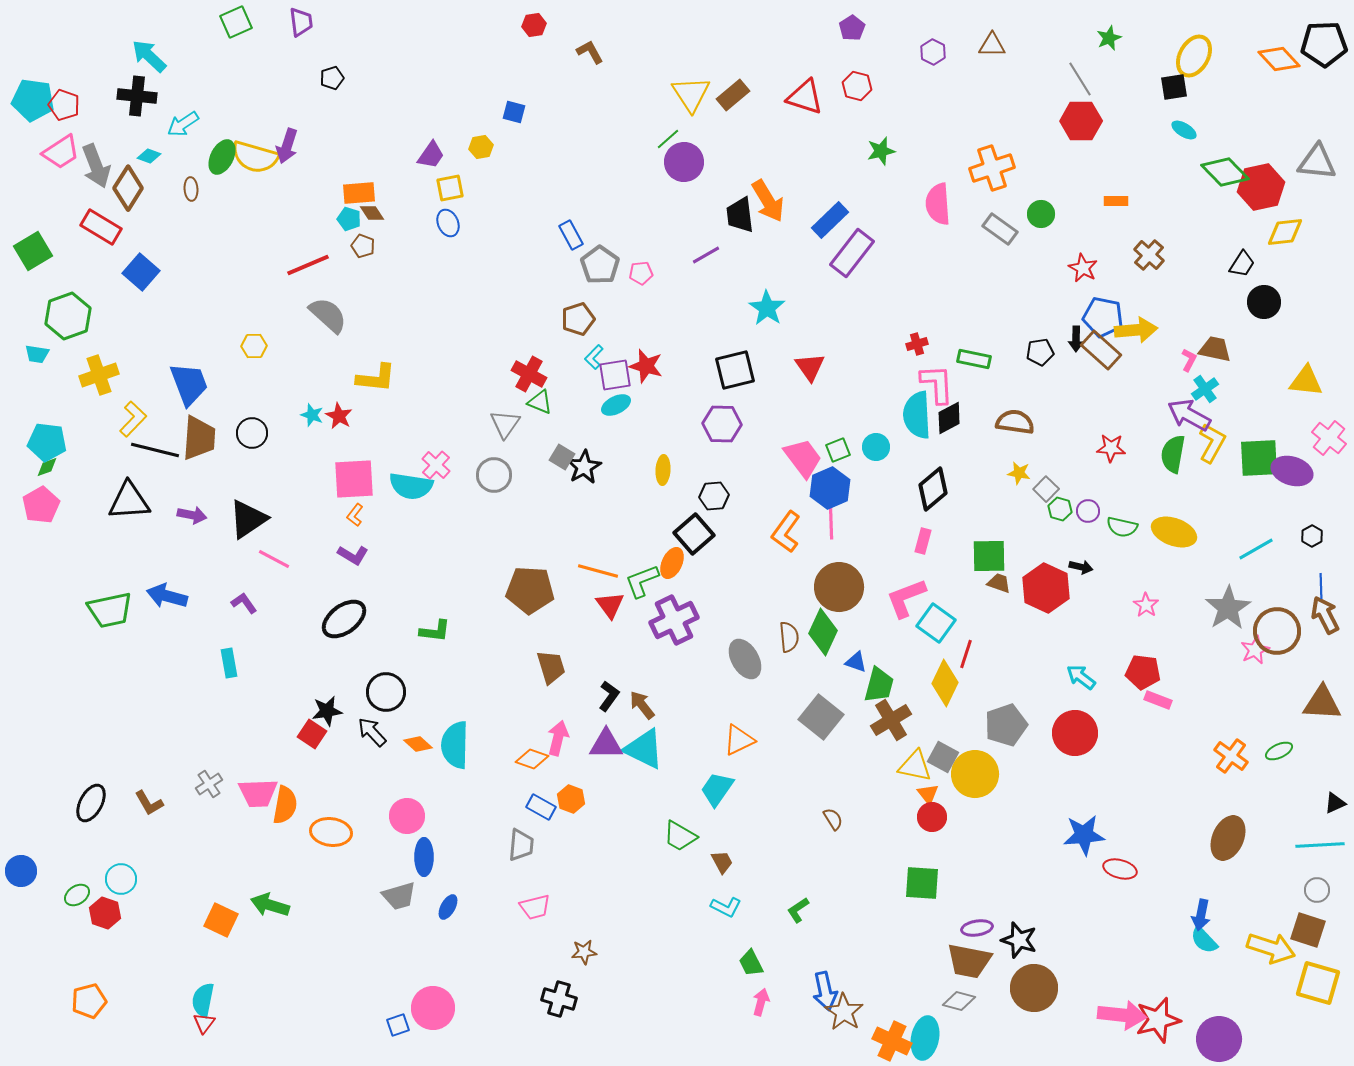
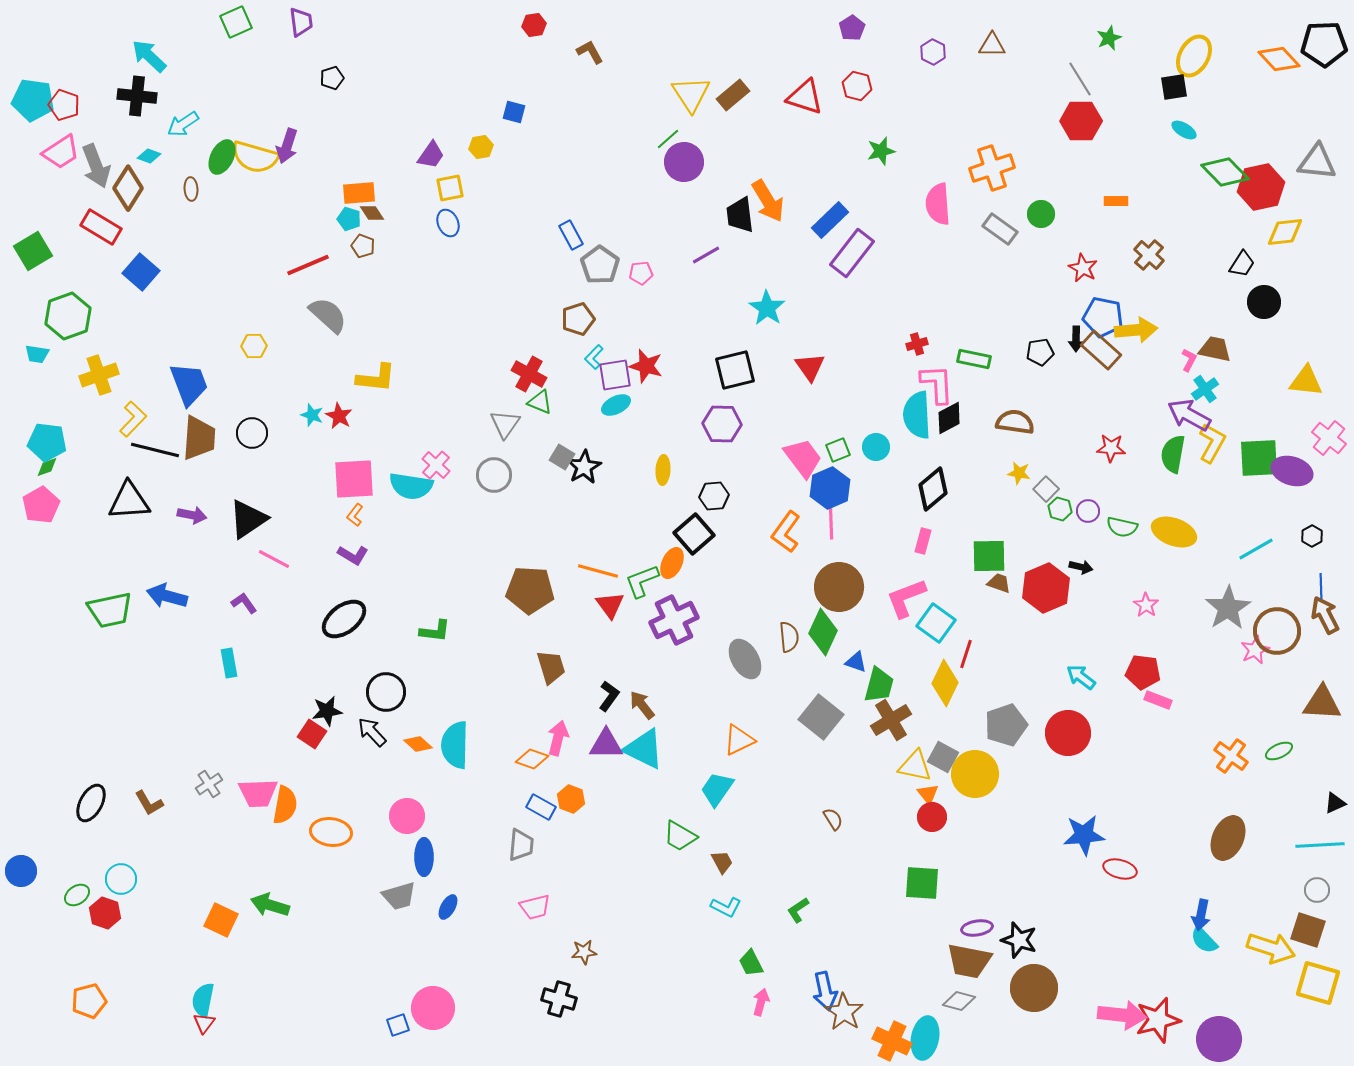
red hexagon at (1046, 588): rotated 12 degrees clockwise
red circle at (1075, 733): moved 7 px left
